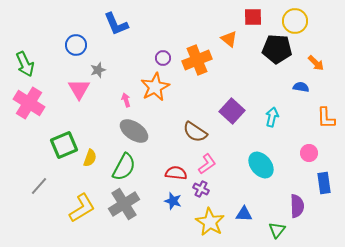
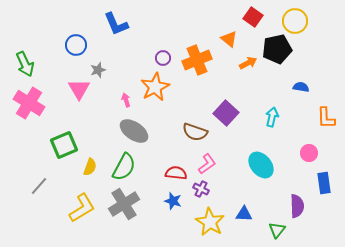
red square: rotated 36 degrees clockwise
black pentagon: rotated 16 degrees counterclockwise
orange arrow: moved 68 px left; rotated 72 degrees counterclockwise
purple square: moved 6 px left, 2 px down
brown semicircle: rotated 15 degrees counterclockwise
yellow semicircle: moved 9 px down
